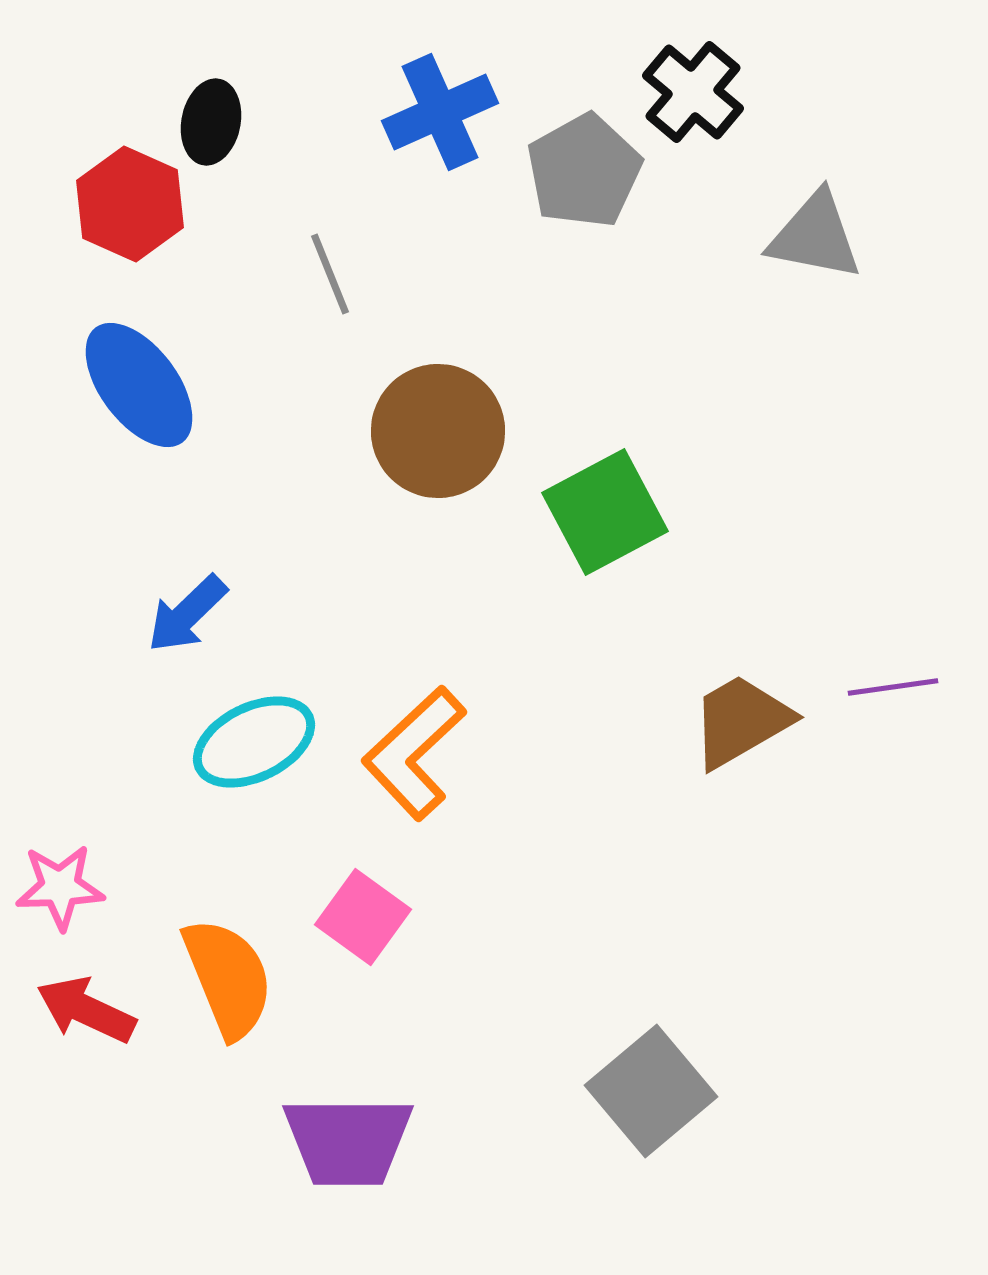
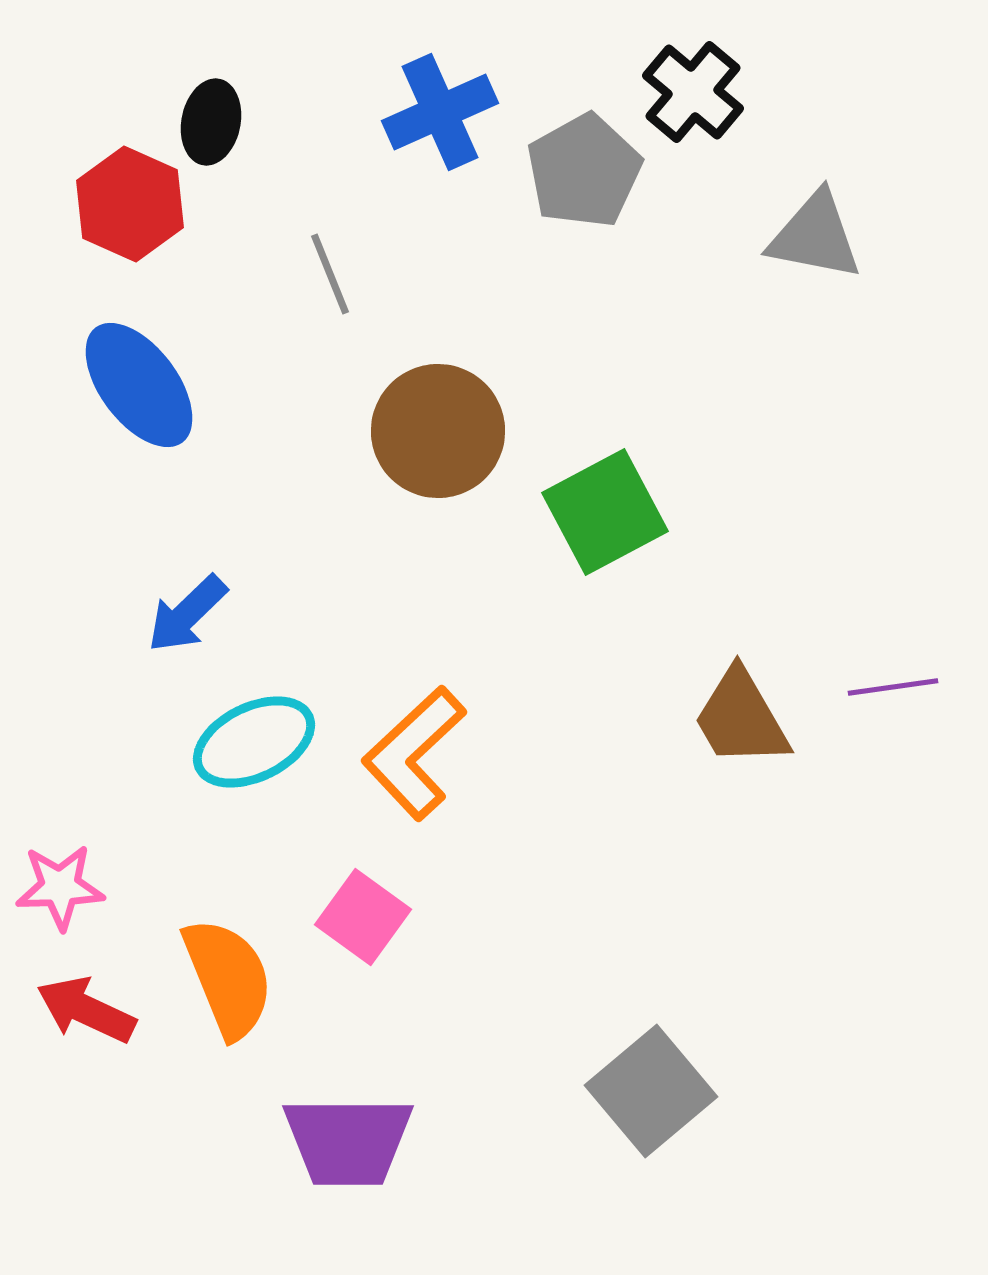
brown trapezoid: moved 3 px up; rotated 90 degrees counterclockwise
